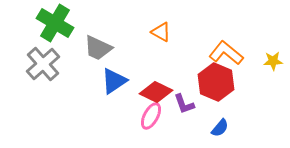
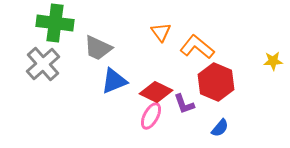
green cross: rotated 24 degrees counterclockwise
orange triangle: rotated 25 degrees clockwise
orange L-shape: moved 29 px left, 6 px up
blue triangle: rotated 12 degrees clockwise
